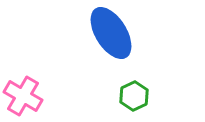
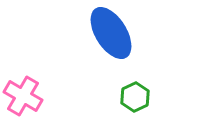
green hexagon: moved 1 px right, 1 px down
